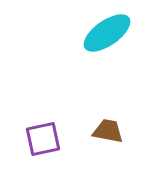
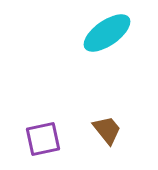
brown trapezoid: moved 1 px left, 1 px up; rotated 40 degrees clockwise
